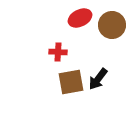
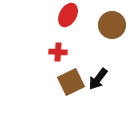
red ellipse: moved 12 px left, 3 px up; rotated 35 degrees counterclockwise
brown square: rotated 16 degrees counterclockwise
